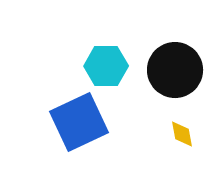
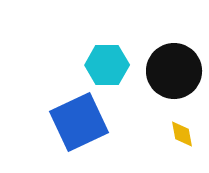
cyan hexagon: moved 1 px right, 1 px up
black circle: moved 1 px left, 1 px down
